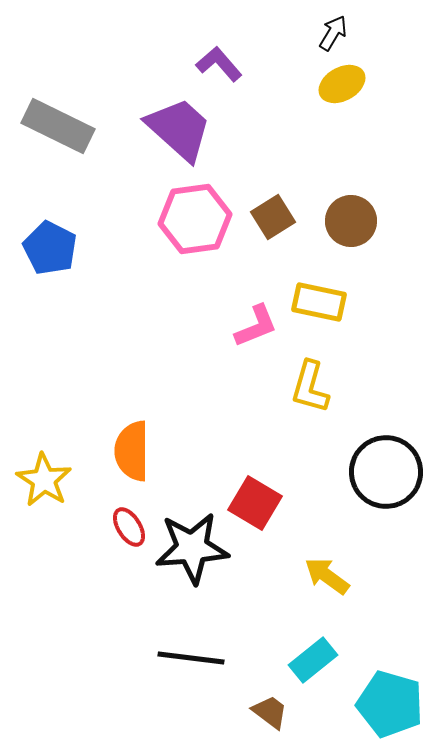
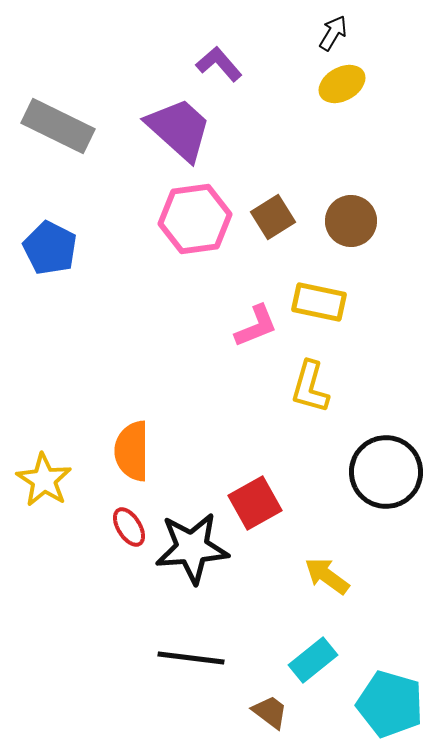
red square: rotated 30 degrees clockwise
